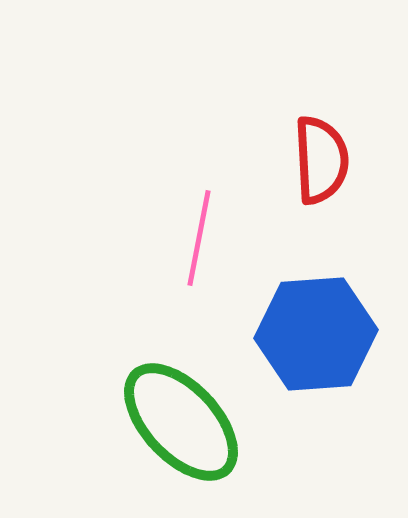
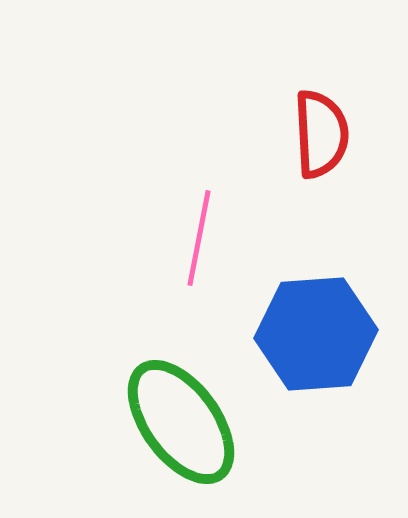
red semicircle: moved 26 px up
green ellipse: rotated 7 degrees clockwise
